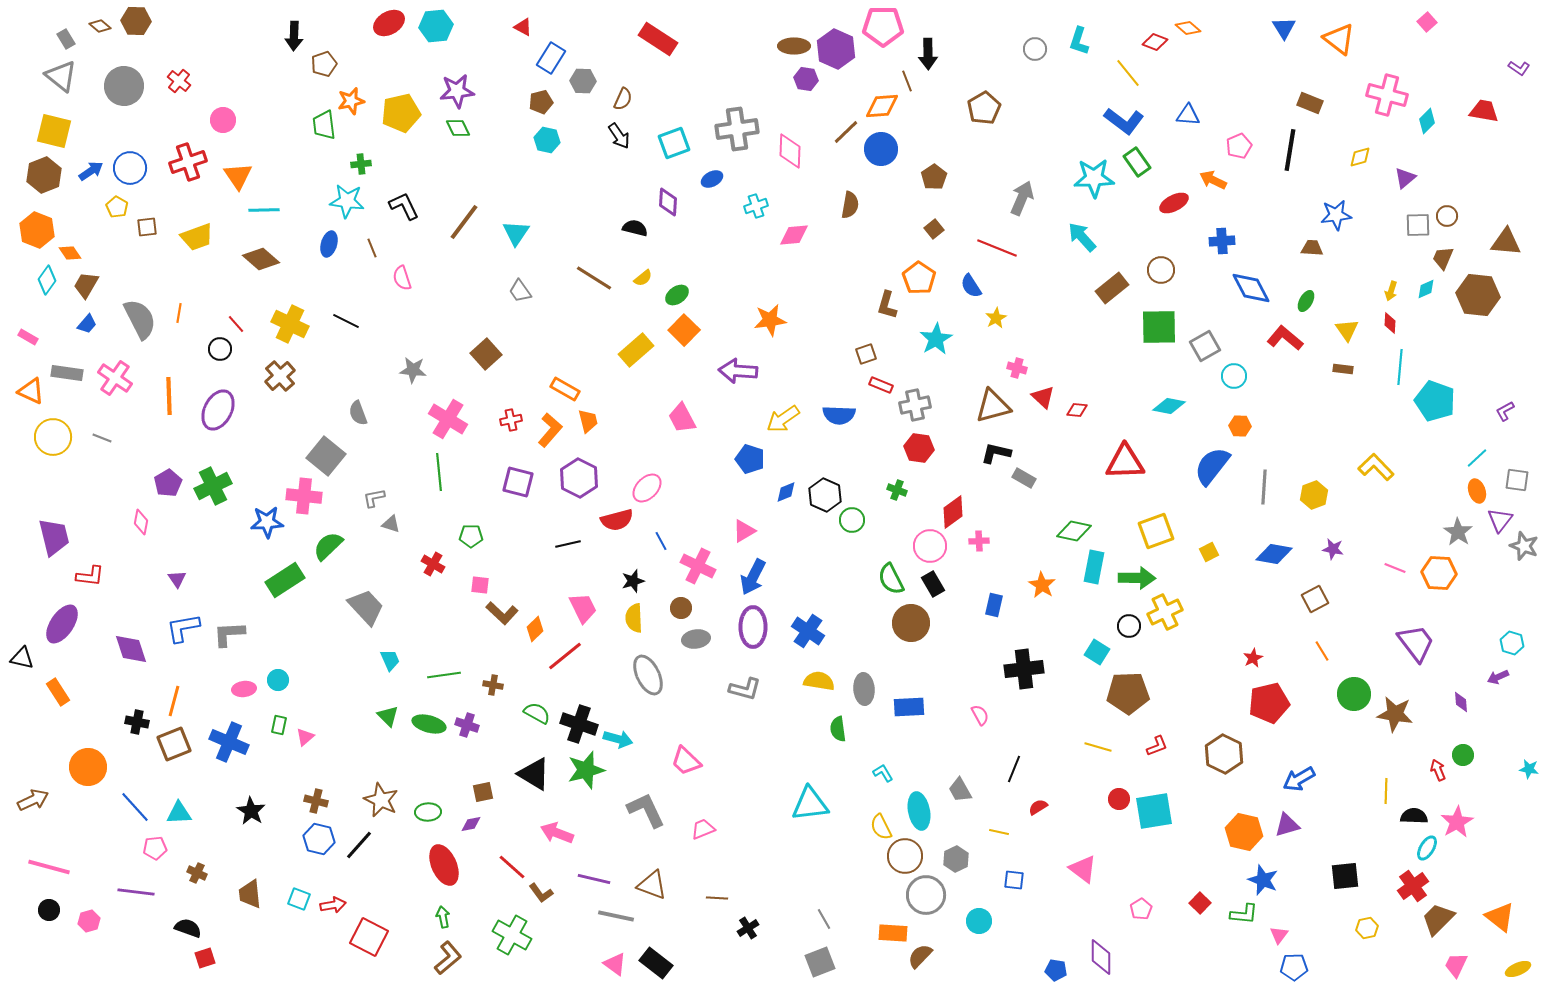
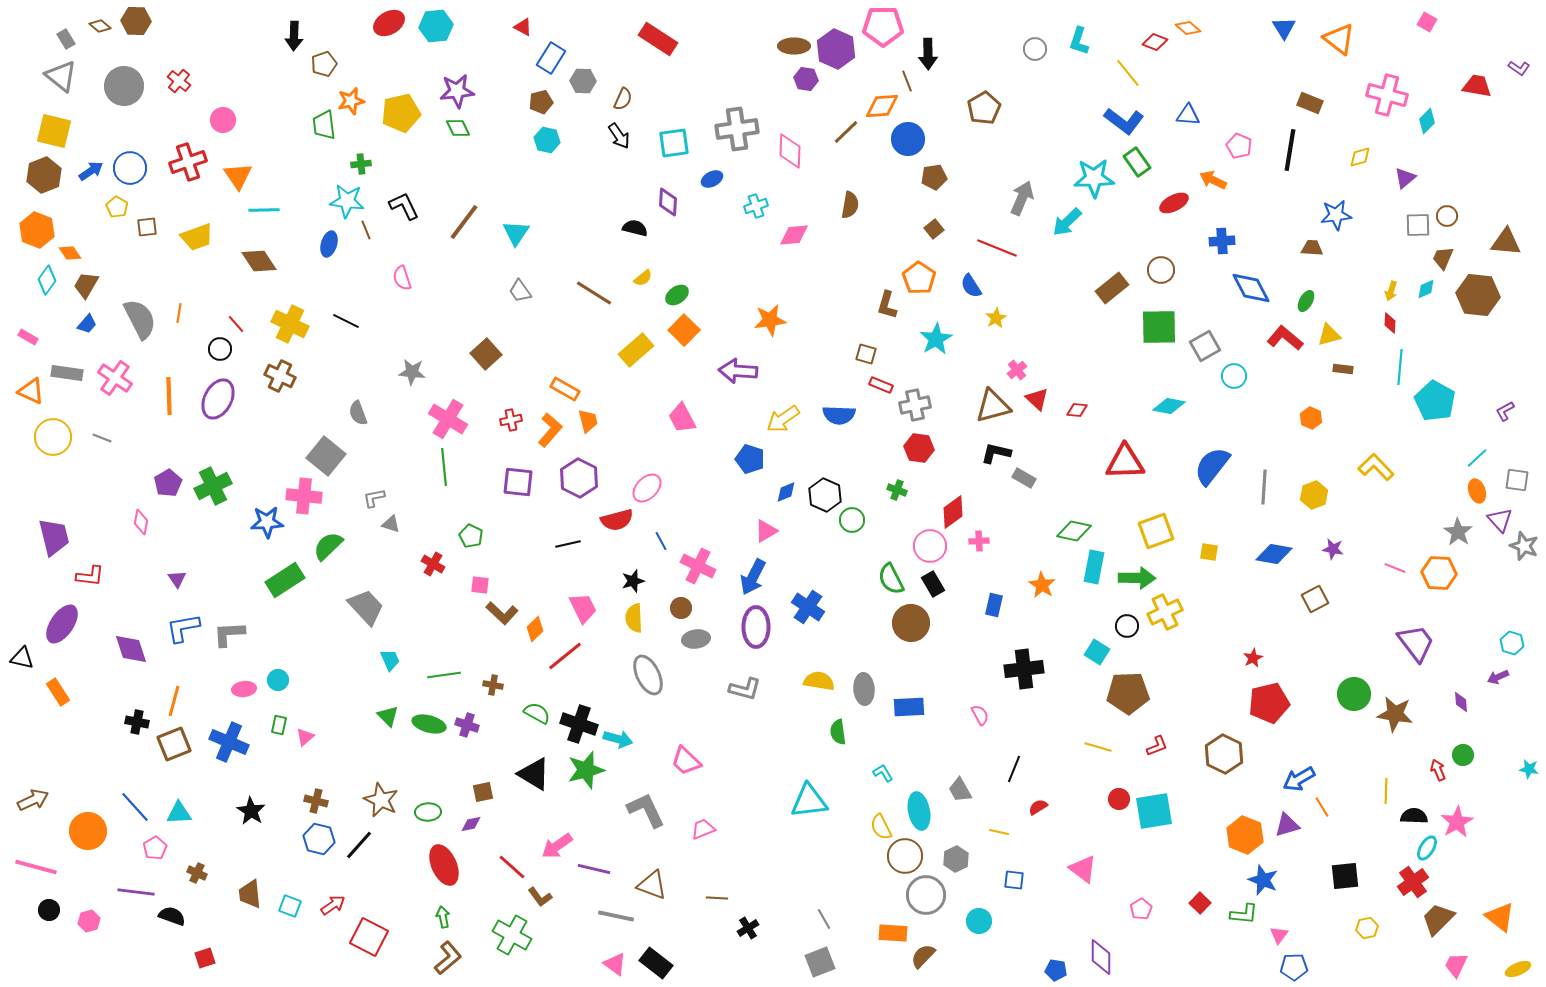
pink square at (1427, 22): rotated 18 degrees counterclockwise
red trapezoid at (1484, 111): moved 7 px left, 25 px up
cyan square at (674, 143): rotated 12 degrees clockwise
pink pentagon at (1239, 146): rotated 25 degrees counterclockwise
blue circle at (881, 149): moved 27 px right, 10 px up
brown pentagon at (934, 177): rotated 25 degrees clockwise
cyan arrow at (1082, 237): moved 15 px left, 15 px up; rotated 92 degrees counterclockwise
brown line at (372, 248): moved 6 px left, 18 px up
brown diamond at (261, 259): moved 2 px left, 2 px down; rotated 15 degrees clockwise
brown line at (594, 278): moved 15 px down
yellow triangle at (1347, 330): moved 18 px left, 5 px down; rotated 50 degrees clockwise
brown square at (866, 354): rotated 35 degrees clockwise
pink cross at (1017, 368): moved 2 px down; rotated 36 degrees clockwise
gray star at (413, 370): moved 1 px left, 2 px down
brown cross at (280, 376): rotated 24 degrees counterclockwise
red triangle at (1043, 397): moved 6 px left, 2 px down
cyan pentagon at (1435, 401): rotated 9 degrees clockwise
purple ellipse at (218, 410): moved 11 px up
orange hexagon at (1240, 426): moved 71 px right, 8 px up; rotated 20 degrees clockwise
green line at (439, 472): moved 5 px right, 5 px up
purple square at (518, 482): rotated 8 degrees counterclockwise
purple triangle at (1500, 520): rotated 20 degrees counterclockwise
pink triangle at (744, 531): moved 22 px right
green pentagon at (471, 536): rotated 25 degrees clockwise
yellow square at (1209, 552): rotated 36 degrees clockwise
black circle at (1129, 626): moved 2 px left
purple ellipse at (753, 627): moved 3 px right
blue cross at (808, 631): moved 24 px up
orange line at (1322, 651): moved 156 px down
green semicircle at (838, 729): moved 3 px down
orange circle at (88, 767): moved 64 px down
cyan triangle at (810, 804): moved 1 px left, 3 px up
orange hexagon at (1244, 832): moved 1 px right, 3 px down; rotated 9 degrees clockwise
pink arrow at (557, 833): moved 13 px down; rotated 56 degrees counterclockwise
pink pentagon at (155, 848): rotated 25 degrees counterclockwise
pink line at (49, 867): moved 13 px left
purple line at (594, 879): moved 10 px up
red cross at (1413, 886): moved 4 px up
brown L-shape at (541, 893): moved 1 px left, 4 px down
cyan square at (299, 899): moved 9 px left, 7 px down
red arrow at (333, 905): rotated 25 degrees counterclockwise
black semicircle at (188, 928): moved 16 px left, 12 px up
brown semicircle at (920, 956): moved 3 px right
